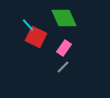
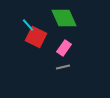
gray line: rotated 32 degrees clockwise
